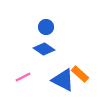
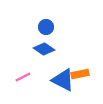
orange rectangle: rotated 54 degrees counterclockwise
